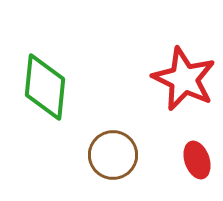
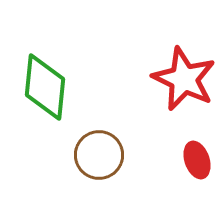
brown circle: moved 14 px left
